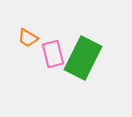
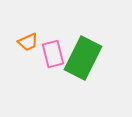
orange trapezoid: moved 4 px down; rotated 55 degrees counterclockwise
